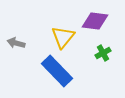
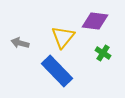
gray arrow: moved 4 px right
green cross: rotated 28 degrees counterclockwise
